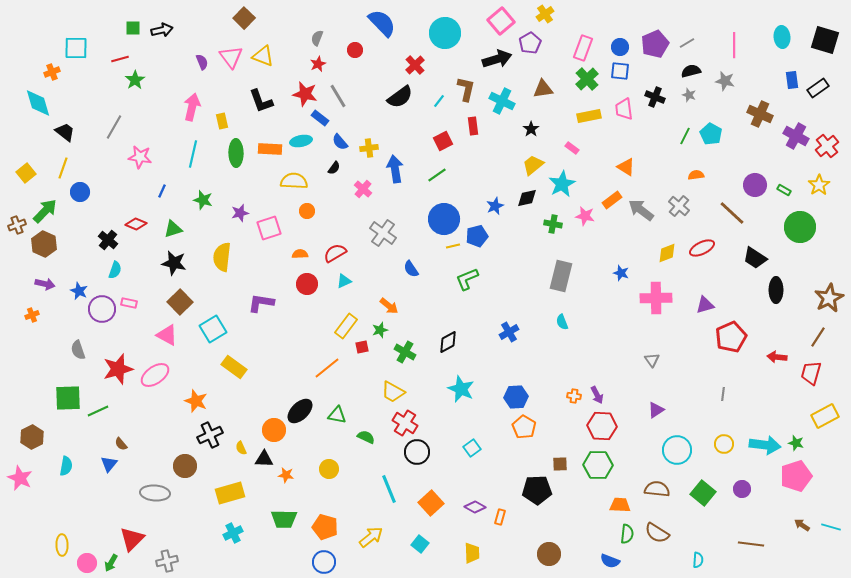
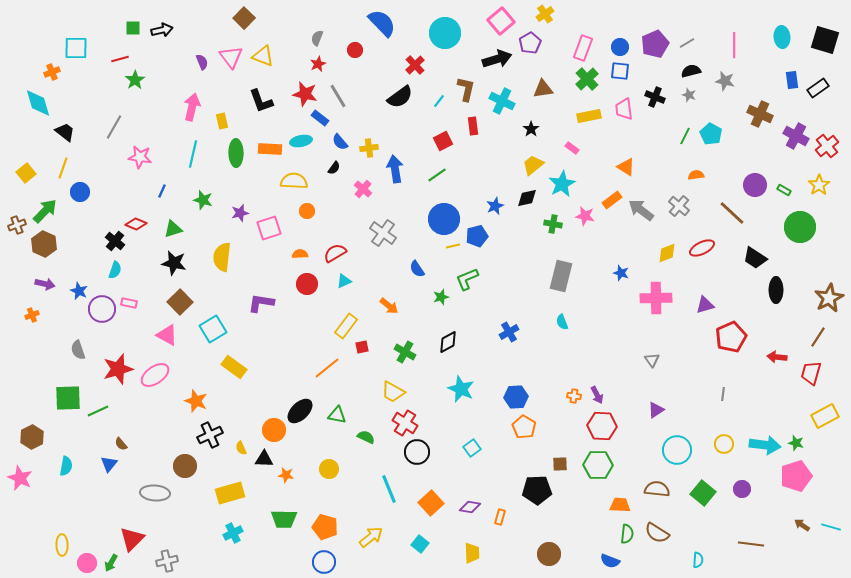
black cross at (108, 240): moved 7 px right, 1 px down
blue semicircle at (411, 269): moved 6 px right
green star at (380, 330): moved 61 px right, 33 px up
purple diamond at (475, 507): moved 5 px left; rotated 20 degrees counterclockwise
